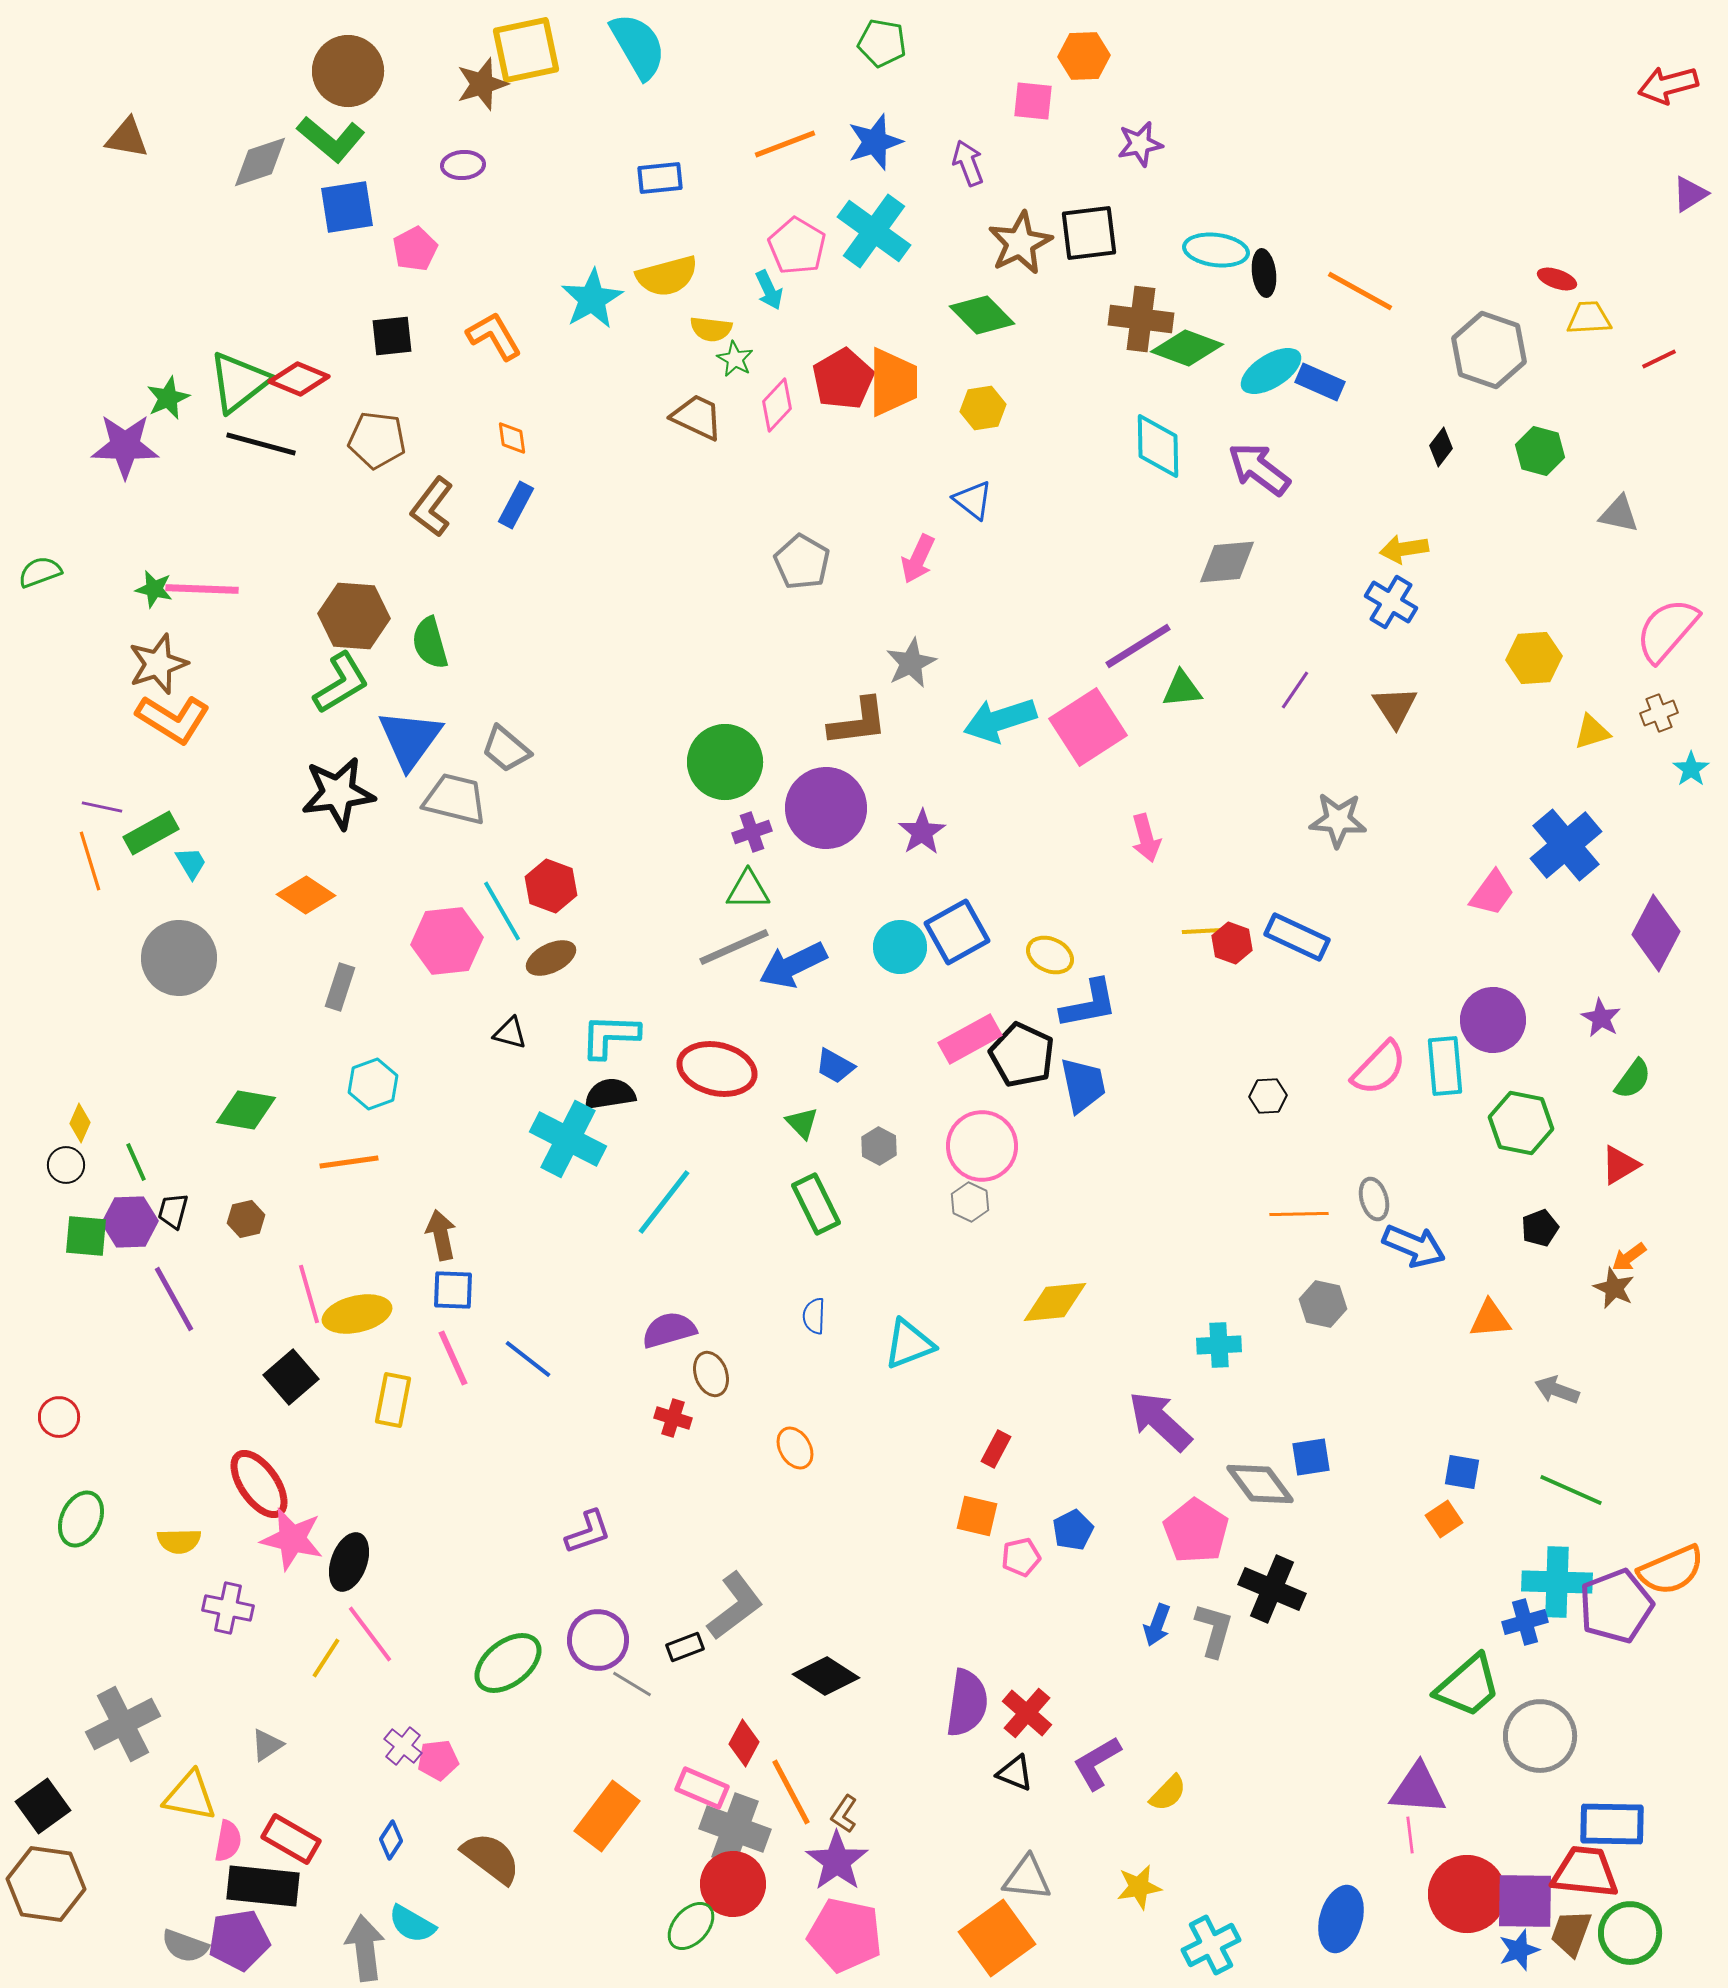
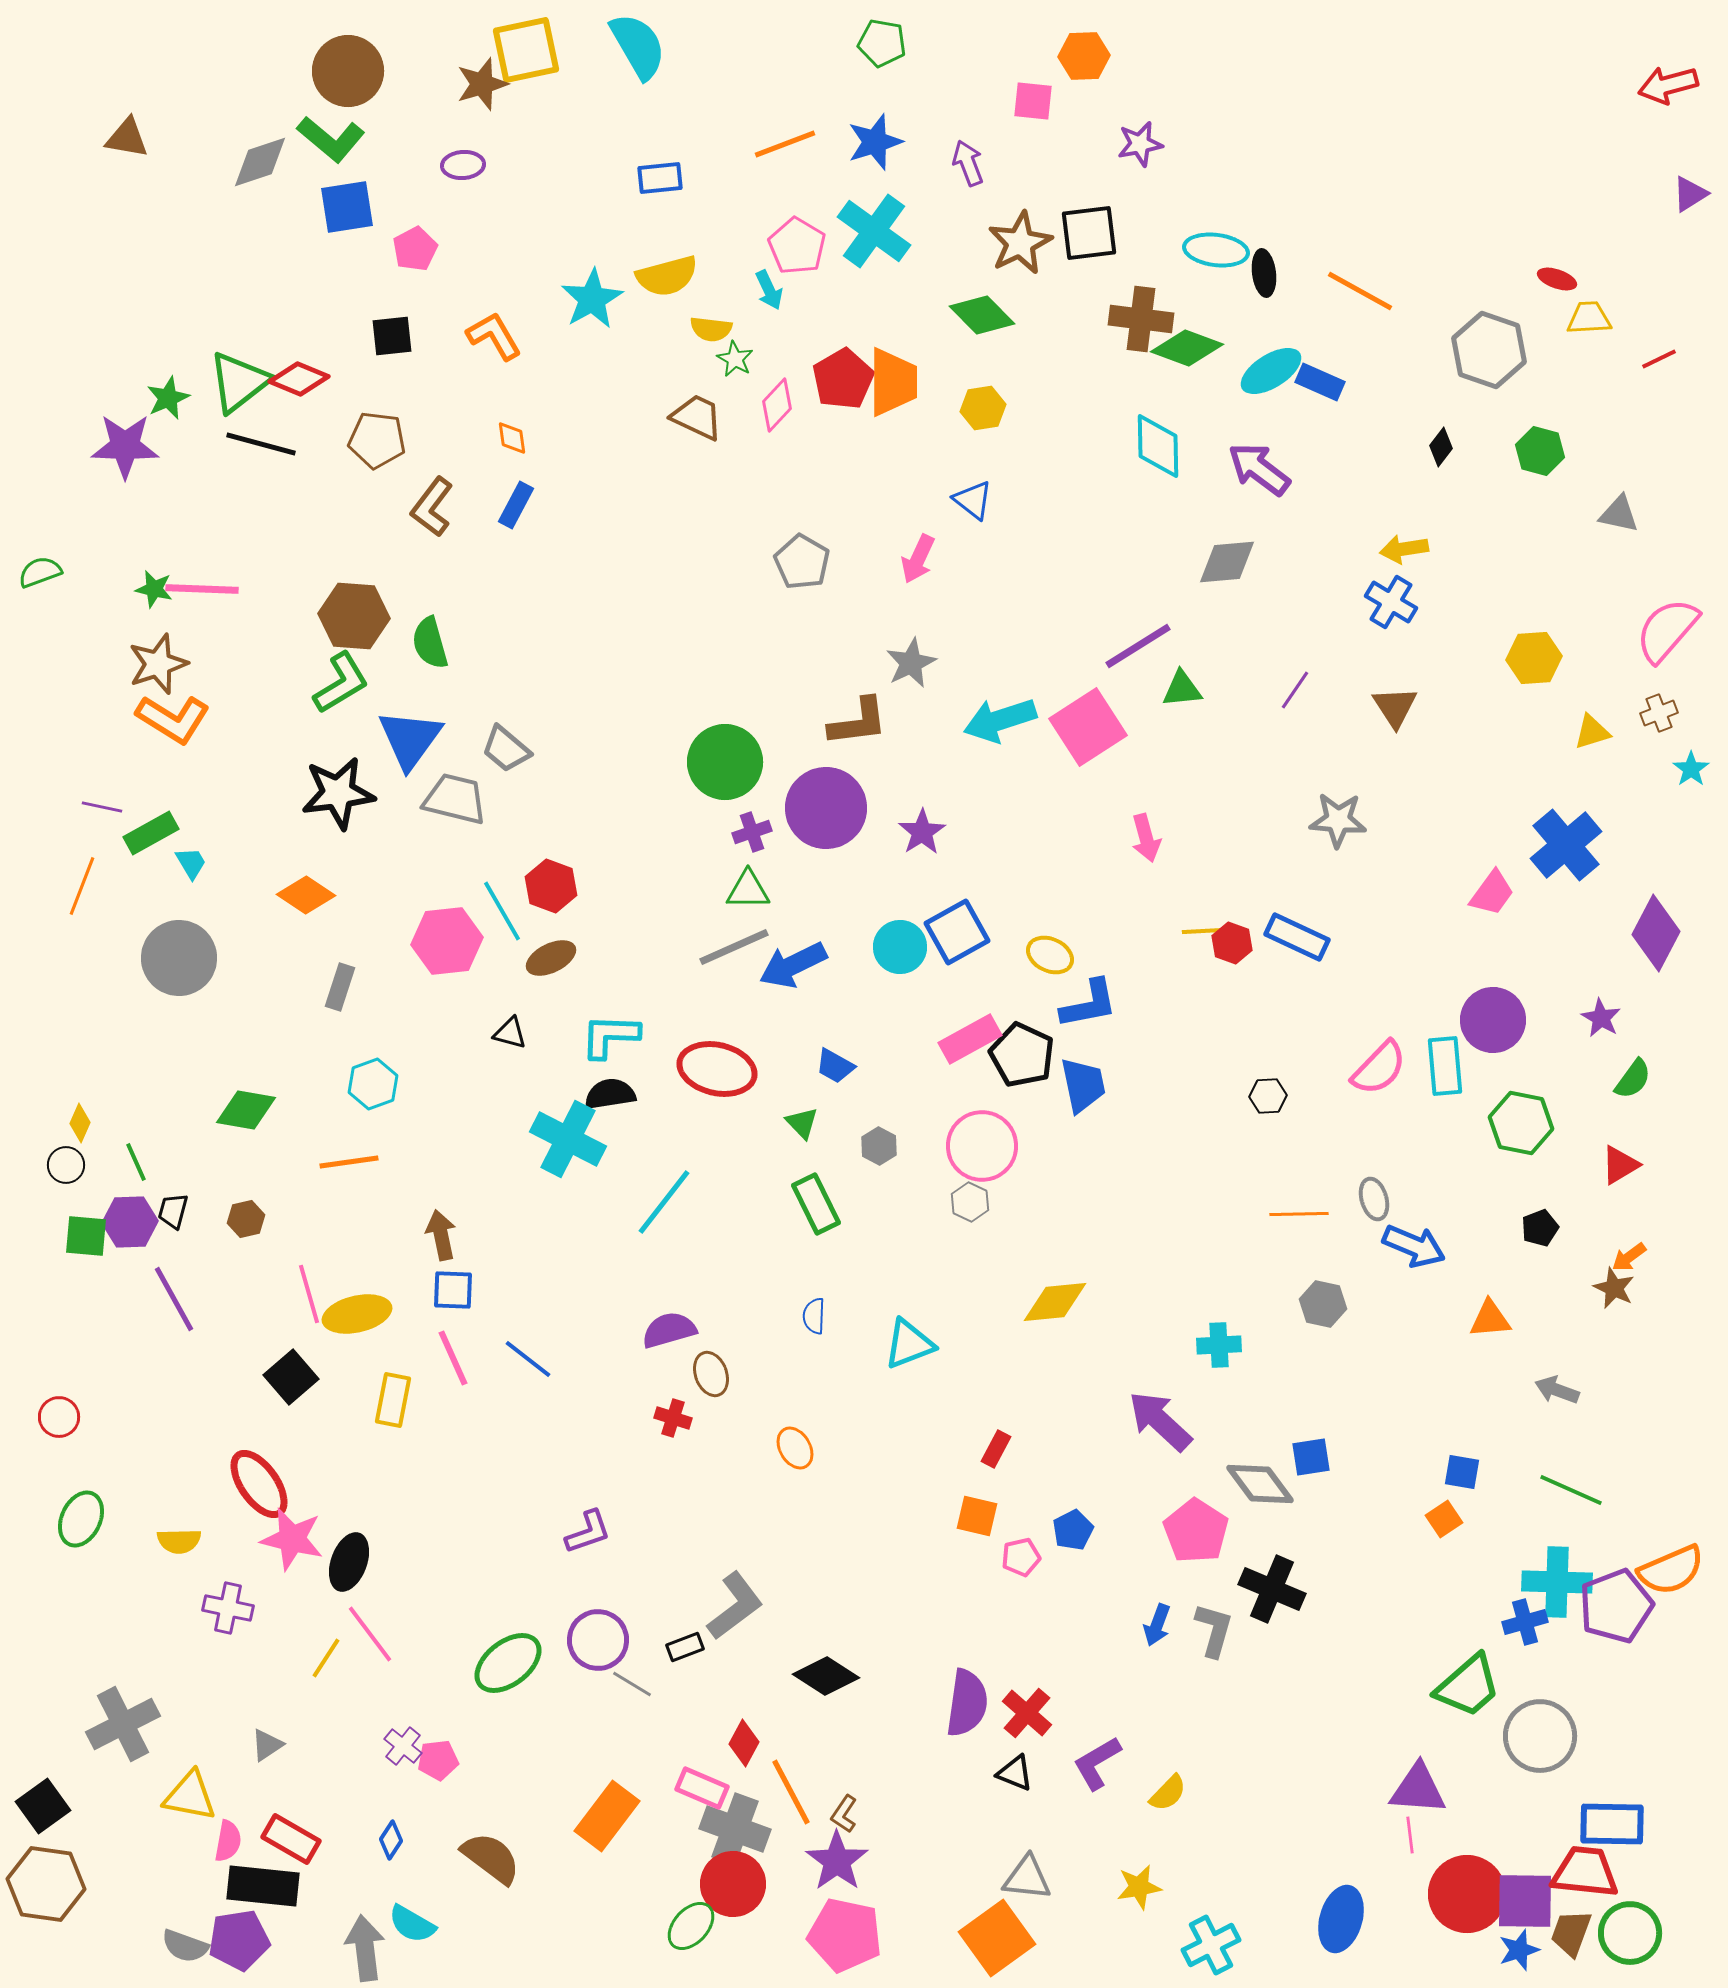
orange line at (90, 861): moved 8 px left, 25 px down; rotated 38 degrees clockwise
